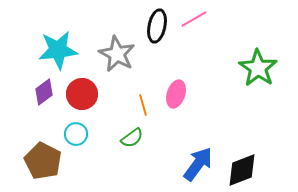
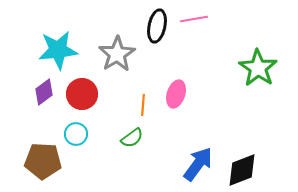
pink line: rotated 20 degrees clockwise
gray star: rotated 12 degrees clockwise
orange line: rotated 20 degrees clockwise
brown pentagon: rotated 24 degrees counterclockwise
